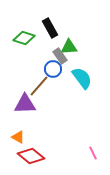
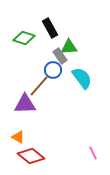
blue circle: moved 1 px down
